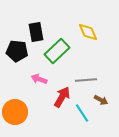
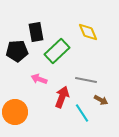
black pentagon: rotated 10 degrees counterclockwise
gray line: rotated 15 degrees clockwise
red arrow: rotated 10 degrees counterclockwise
